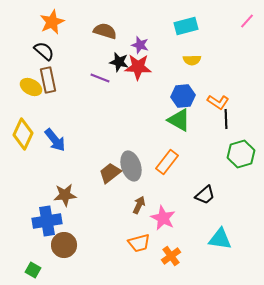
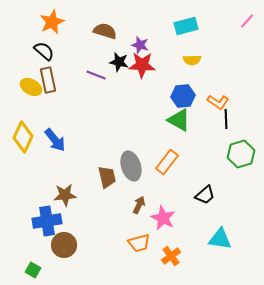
red star: moved 4 px right, 2 px up
purple line: moved 4 px left, 3 px up
yellow diamond: moved 3 px down
brown trapezoid: moved 3 px left, 4 px down; rotated 115 degrees clockwise
